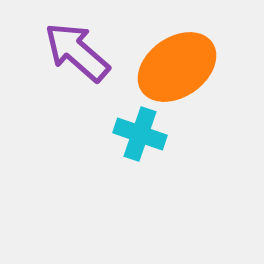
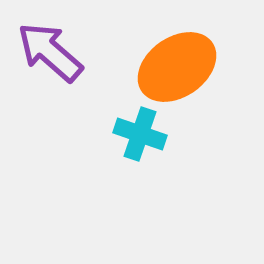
purple arrow: moved 27 px left
